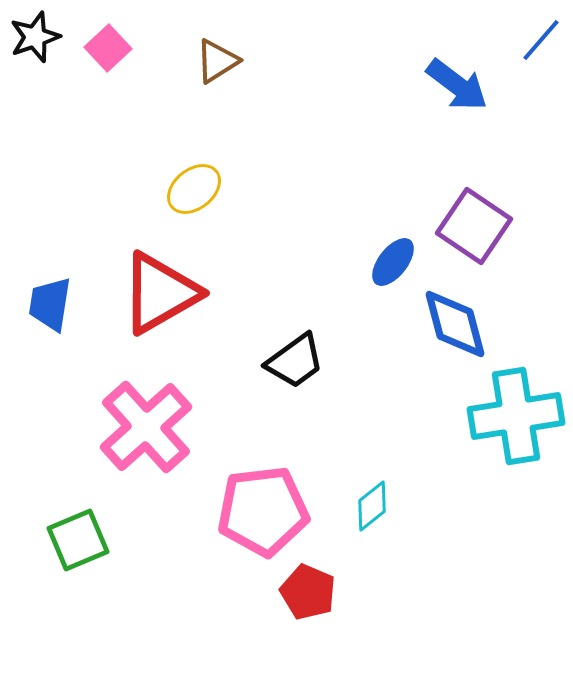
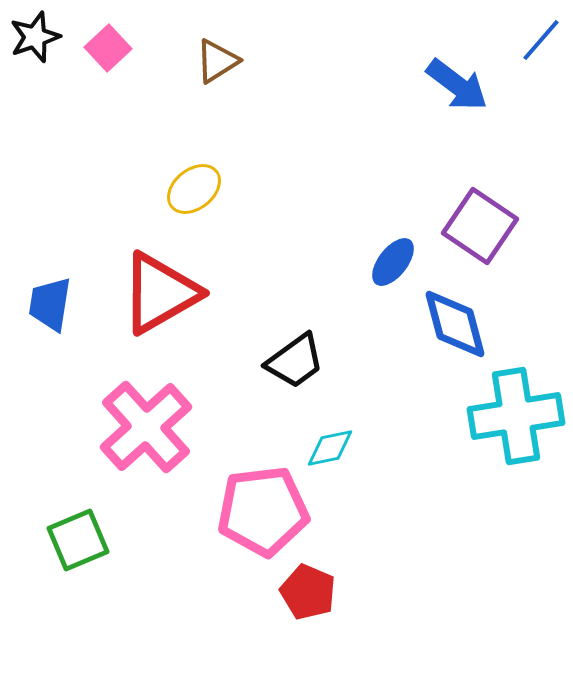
purple square: moved 6 px right
cyan diamond: moved 42 px left, 58 px up; rotated 27 degrees clockwise
